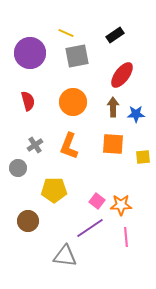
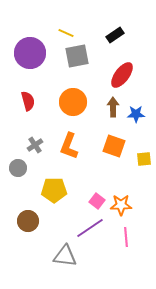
orange square: moved 1 px right, 2 px down; rotated 15 degrees clockwise
yellow square: moved 1 px right, 2 px down
